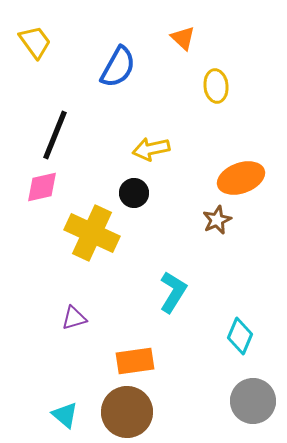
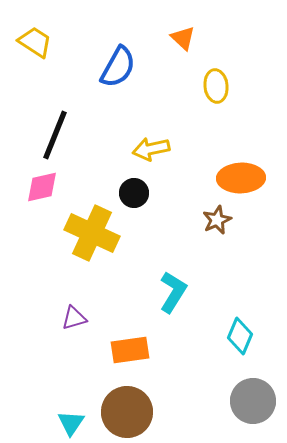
yellow trapezoid: rotated 21 degrees counterclockwise
orange ellipse: rotated 18 degrees clockwise
orange rectangle: moved 5 px left, 11 px up
cyan triangle: moved 6 px right, 8 px down; rotated 24 degrees clockwise
